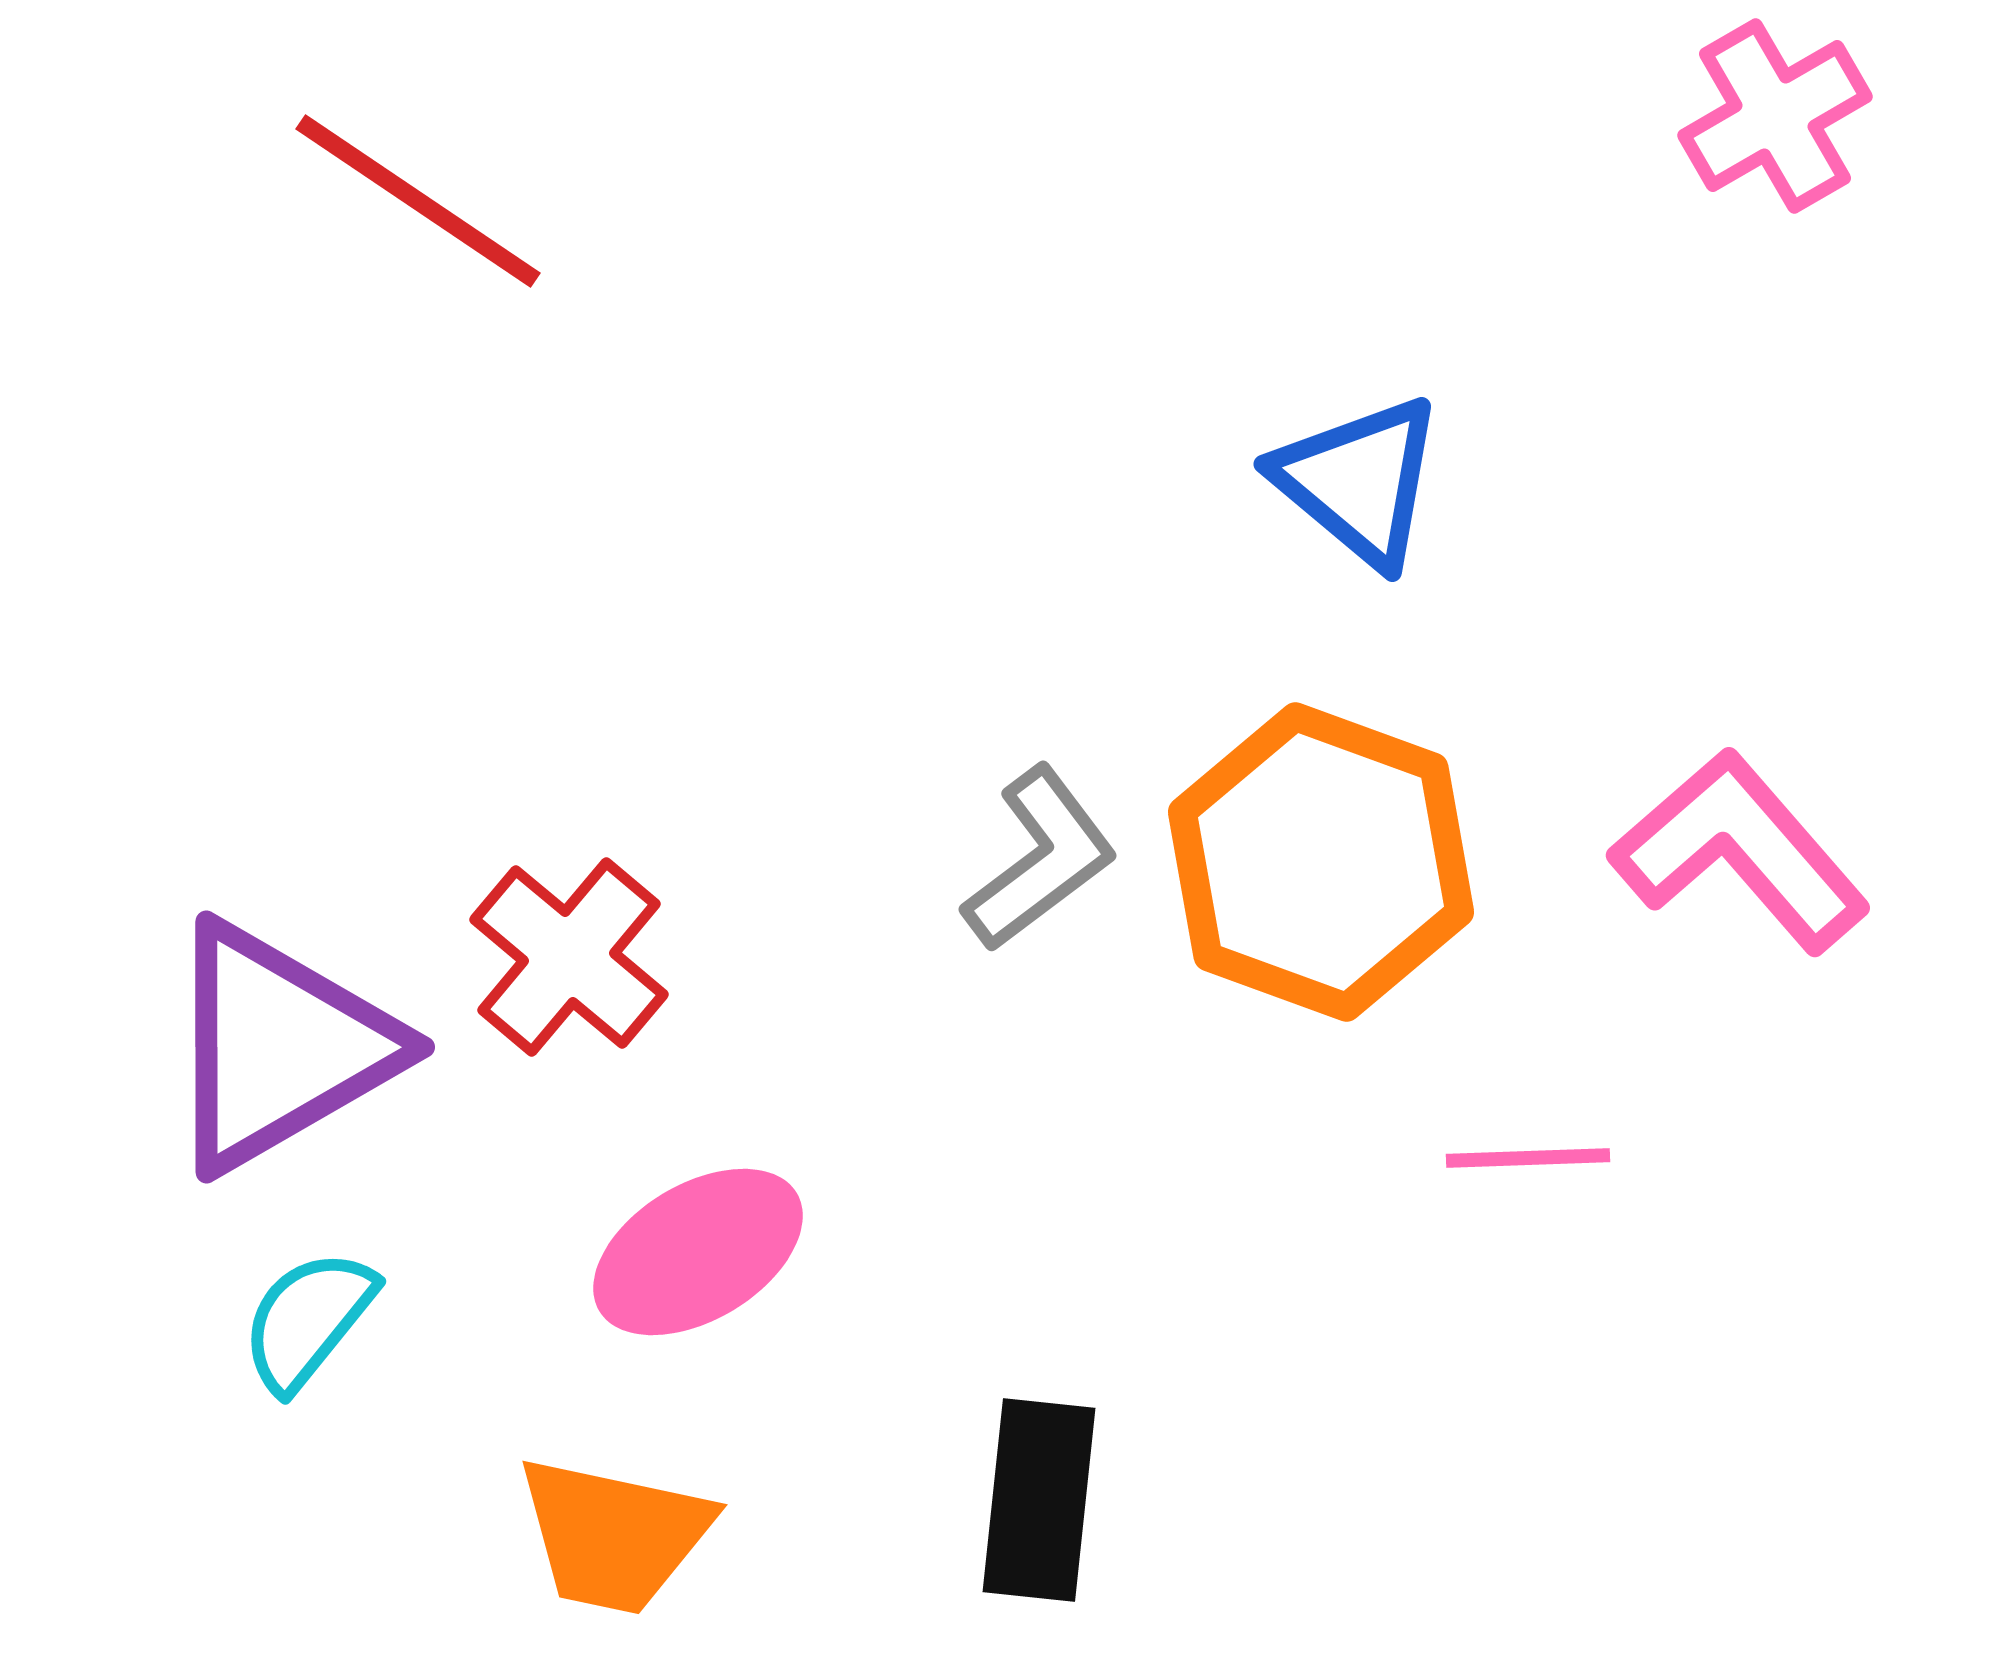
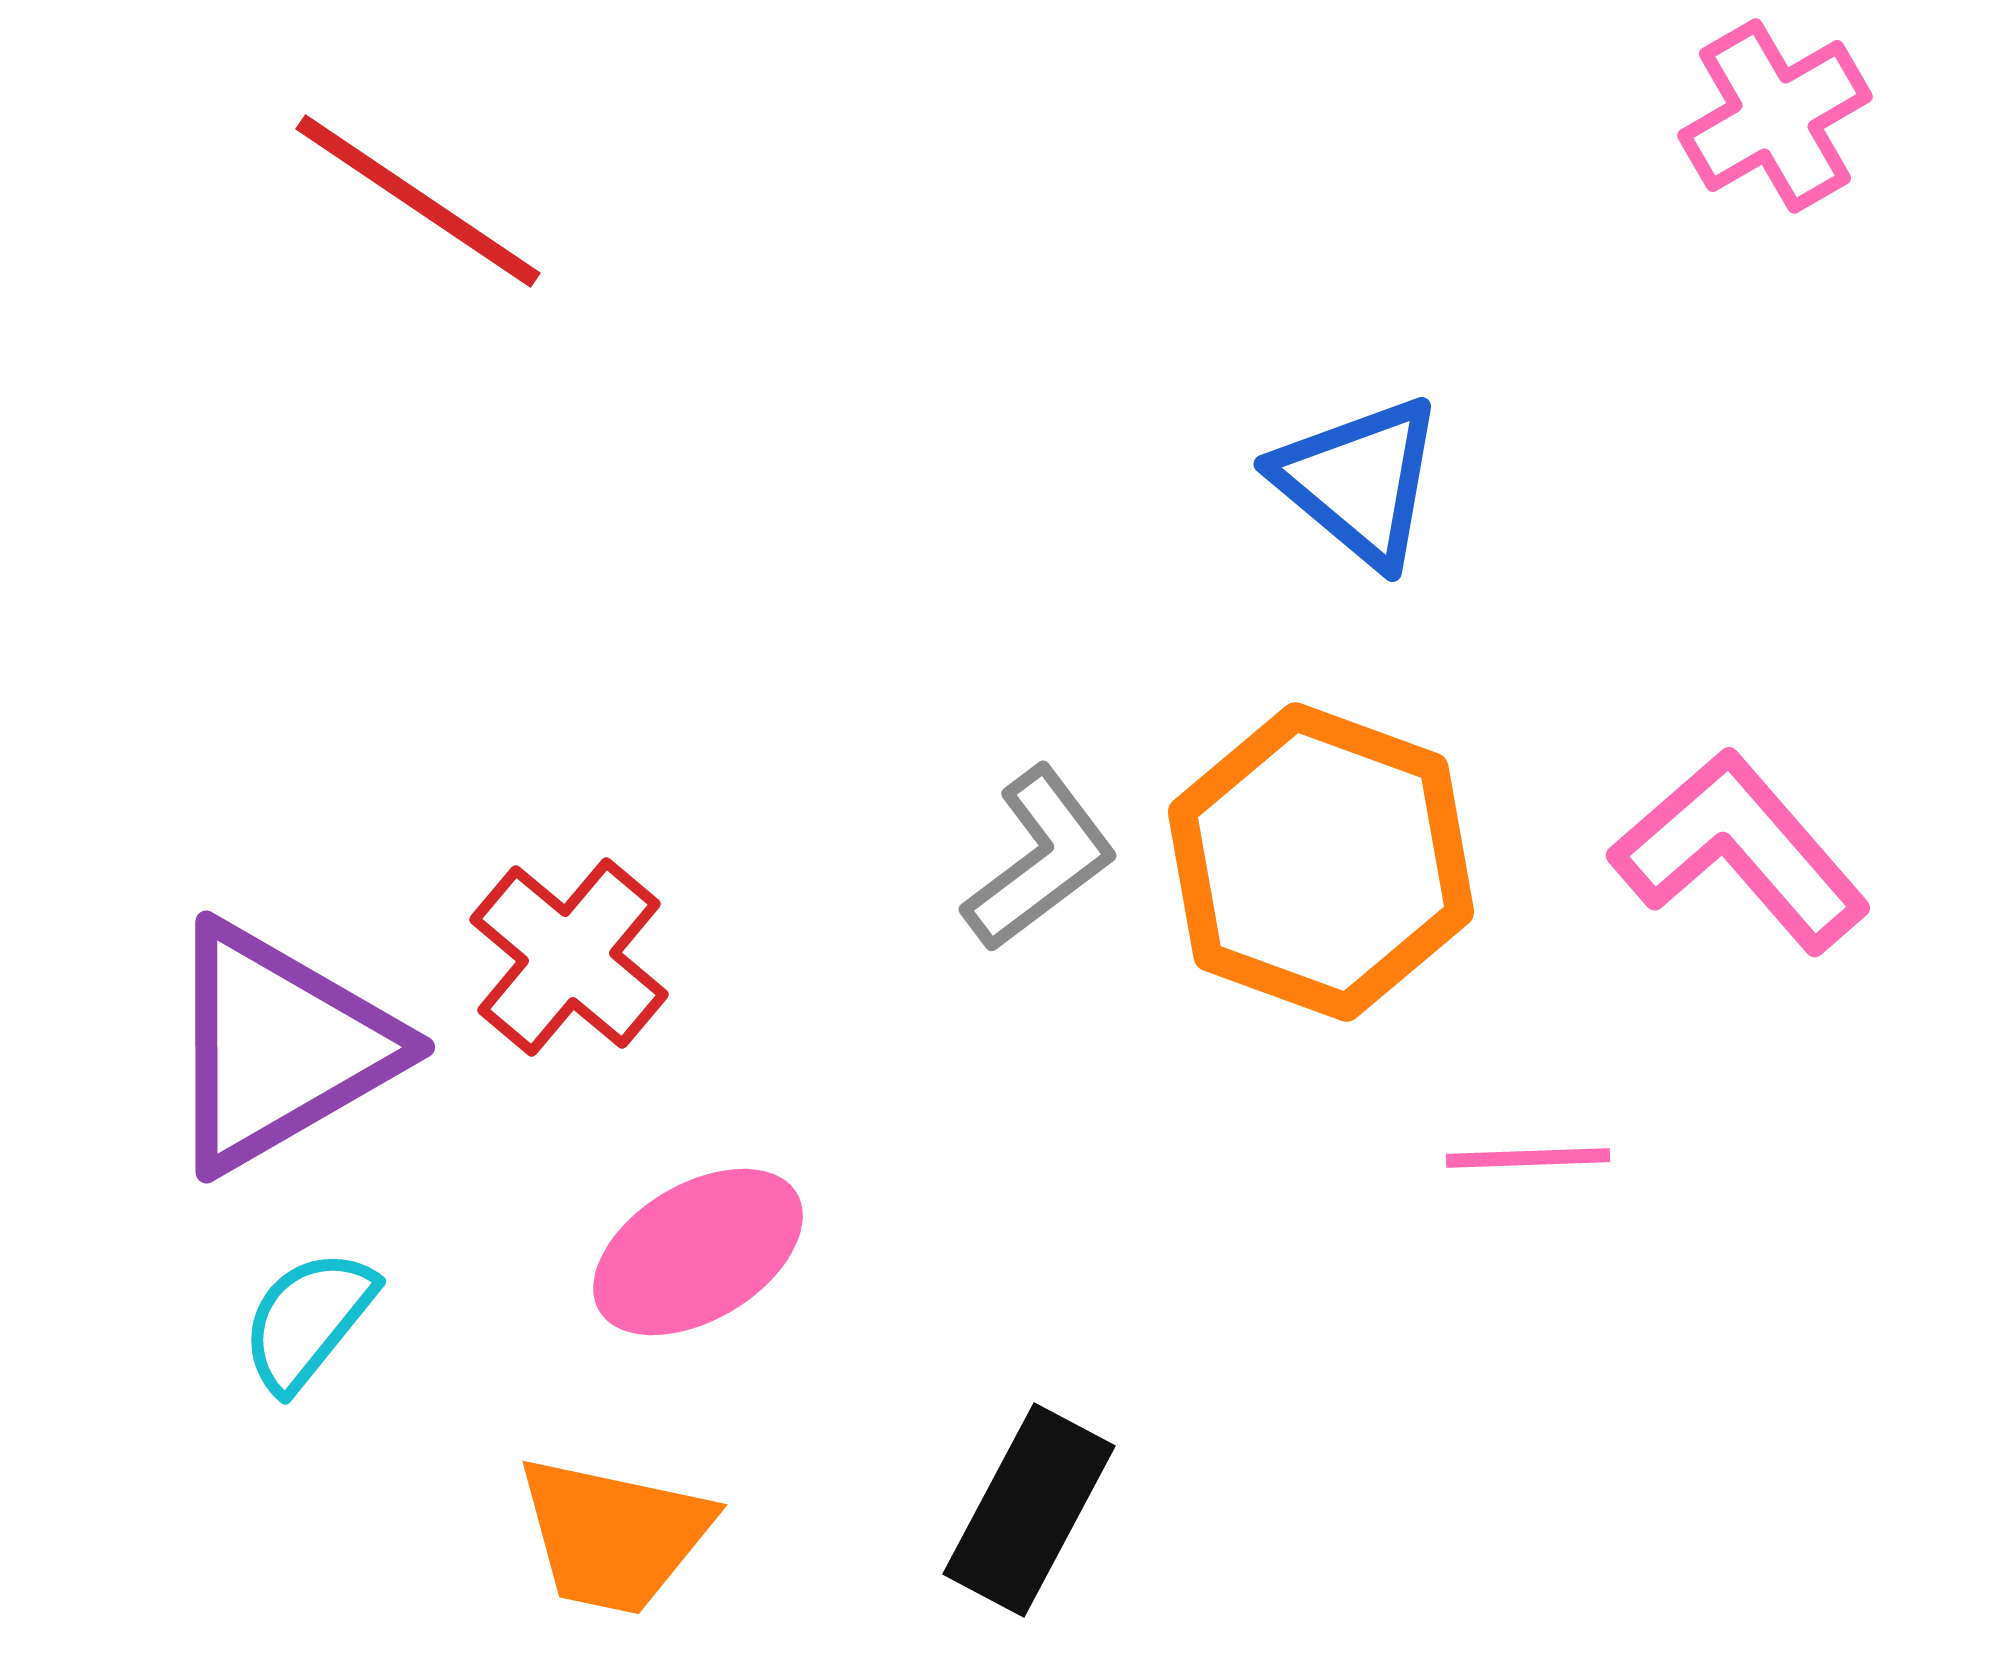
black rectangle: moved 10 px left, 10 px down; rotated 22 degrees clockwise
